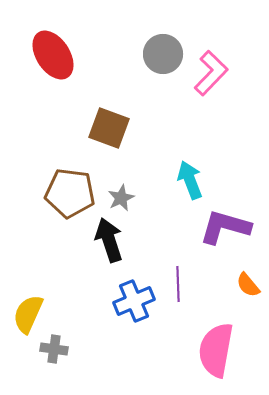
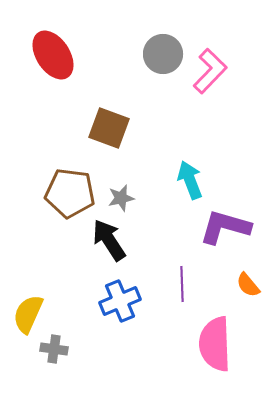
pink L-shape: moved 1 px left, 2 px up
gray star: rotated 12 degrees clockwise
black arrow: rotated 15 degrees counterclockwise
purple line: moved 4 px right
blue cross: moved 14 px left
pink semicircle: moved 1 px left, 6 px up; rotated 12 degrees counterclockwise
